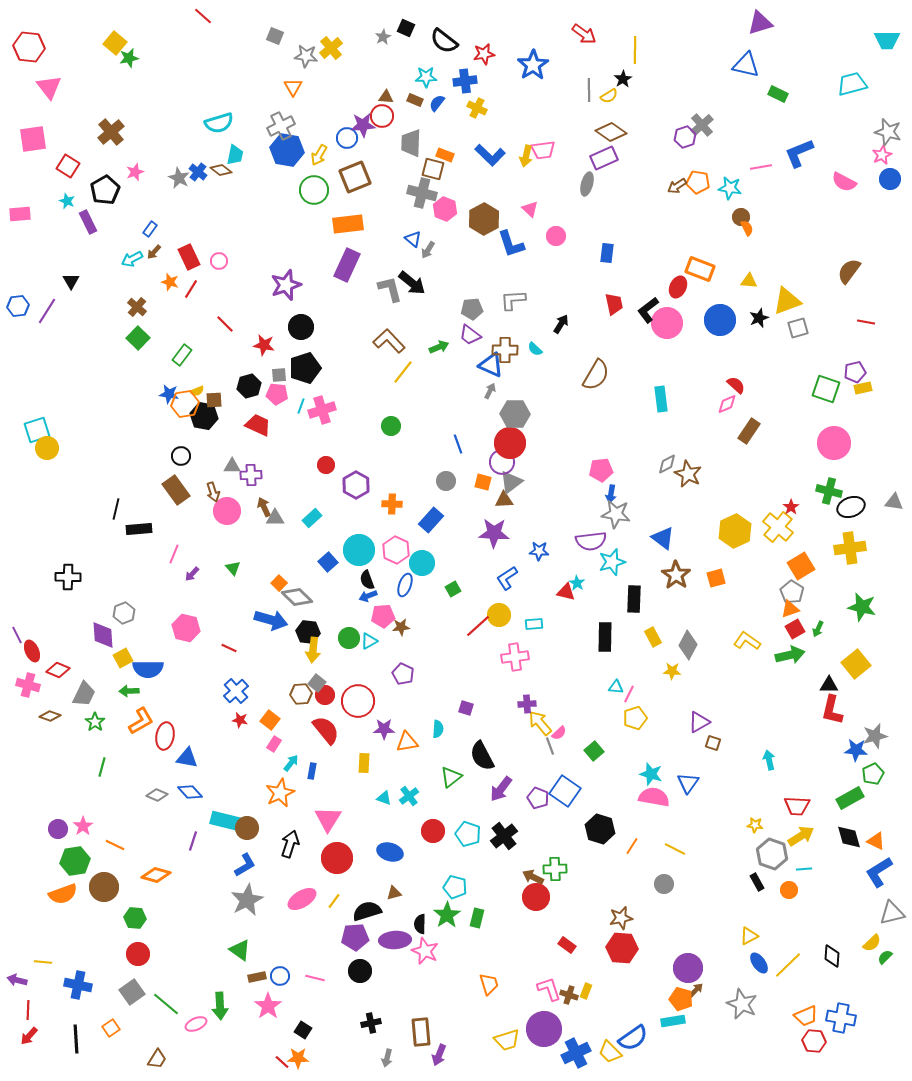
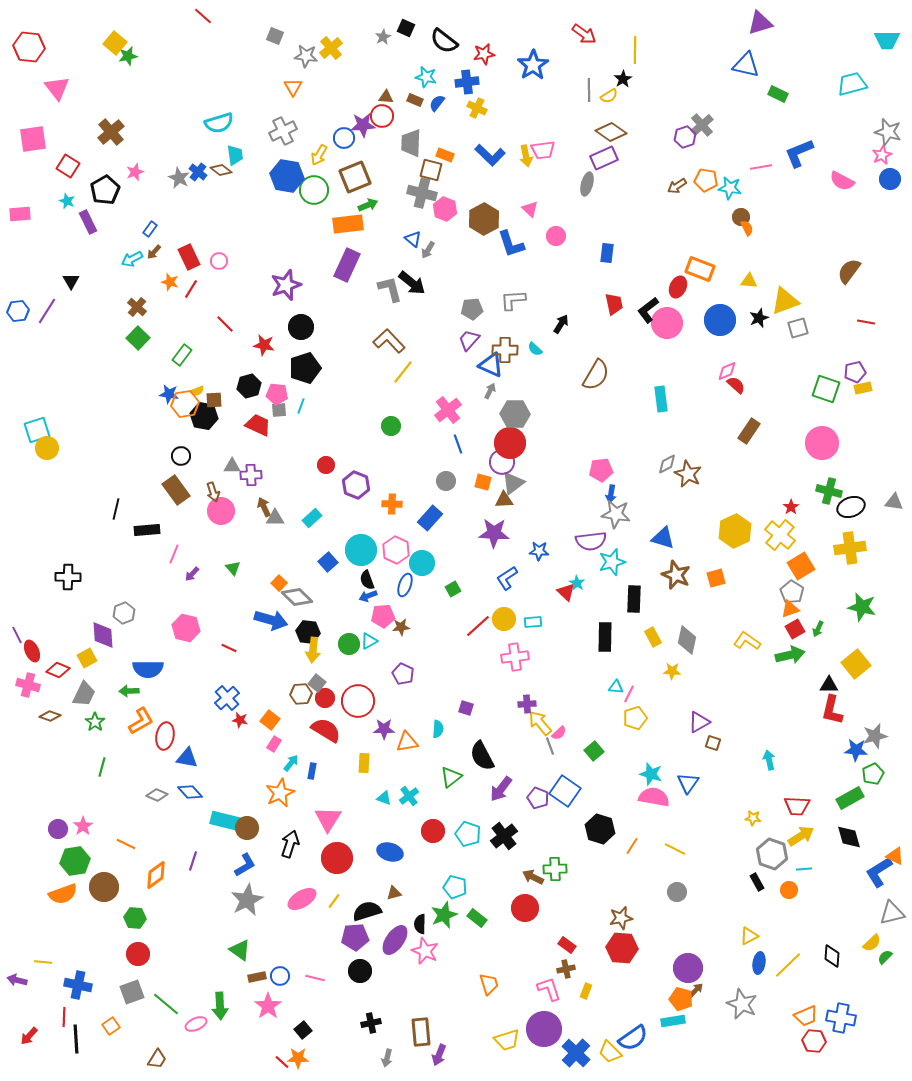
green star at (129, 58): moved 1 px left, 2 px up
cyan star at (426, 77): rotated 15 degrees clockwise
blue cross at (465, 81): moved 2 px right, 1 px down
pink triangle at (49, 87): moved 8 px right, 1 px down
gray cross at (281, 126): moved 2 px right, 5 px down
blue circle at (347, 138): moved 3 px left
blue hexagon at (287, 150): moved 26 px down
cyan trapezoid at (235, 155): rotated 20 degrees counterclockwise
yellow arrow at (526, 156): rotated 25 degrees counterclockwise
brown square at (433, 169): moved 2 px left, 1 px down
orange pentagon at (698, 182): moved 8 px right, 2 px up
pink semicircle at (844, 182): moved 2 px left, 1 px up
yellow triangle at (787, 301): moved 2 px left
blue hexagon at (18, 306): moved 5 px down
purple trapezoid at (470, 335): moved 1 px left, 5 px down; rotated 95 degrees clockwise
green arrow at (439, 347): moved 71 px left, 142 px up
gray square at (279, 375): moved 35 px down
pink diamond at (727, 404): moved 33 px up
pink cross at (322, 410): moved 126 px right; rotated 20 degrees counterclockwise
pink circle at (834, 443): moved 12 px left
gray triangle at (511, 482): moved 2 px right, 1 px down
purple hexagon at (356, 485): rotated 8 degrees counterclockwise
pink circle at (227, 511): moved 6 px left
blue rectangle at (431, 520): moved 1 px left, 2 px up
yellow cross at (778, 527): moved 2 px right, 8 px down
black rectangle at (139, 529): moved 8 px right, 1 px down
blue triangle at (663, 538): rotated 20 degrees counterclockwise
cyan circle at (359, 550): moved 2 px right
brown star at (676, 575): rotated 12 degrees counterclockwise
red triangle at (566, 592): rotated 30 degrees clockwise
yellow circle at (499, 615): moved 5 px right, 4 px down
cyan rectangle at (534, 624): moved 1 px left, 2 px up
green circle at (349, 638): moved 6 px down
gray diamond at (688, 645): moved 1 px left, 5 px up; rotated 16 degrees counterclockwise
yellow square at (123, 658): moved 36 px left
blue cross at (236, 691): moved 9 px left, 7 px down
red circle at (325, 695): moved 3 px down
red semicircle at (326, 730): rotated 20 degrees counterclockwise
yellow star at (755, 825): moved 2 px left, 7 px up
purple line at (193, 841): moved 20 px down
orange triangle at (876, 841): moved 19 px right, 15 px down
orange line at (115, 845): moved 11 px right, 1 px up
orange diamond at (156, 875): rotated 52 degrees counterclockwise
gray circle at (664, 884): moved 13 px right, 8 px down
red circle at (536, 897): moved 11 px left, 11 px down
green star at (447, 915): moved 3 px left; rotated 12 degrees clockwise
green rectangle at (477, 918): rotated 66 degrees counterclockwise
purple ellipse at (395, 940): rotated 52 degrees counterclockwise
blue ellipse at (759, 963): rotated 45 degrees clockwise
gray square at (132, 992): rotated 15 degrees clockwise
brown cross at (569, 995): moved 3 px left, 26 px up; rotated 30 degrees counterclockwise
red line at (28, 1010): moved 36 px right, 7 px down
orange square at (111, 1028): moved 2 px up
black square at (303, 1030): rotated 18 degrees clockwise
blue cross at (576, 1053): rotated 20 degrees counterclockwise
